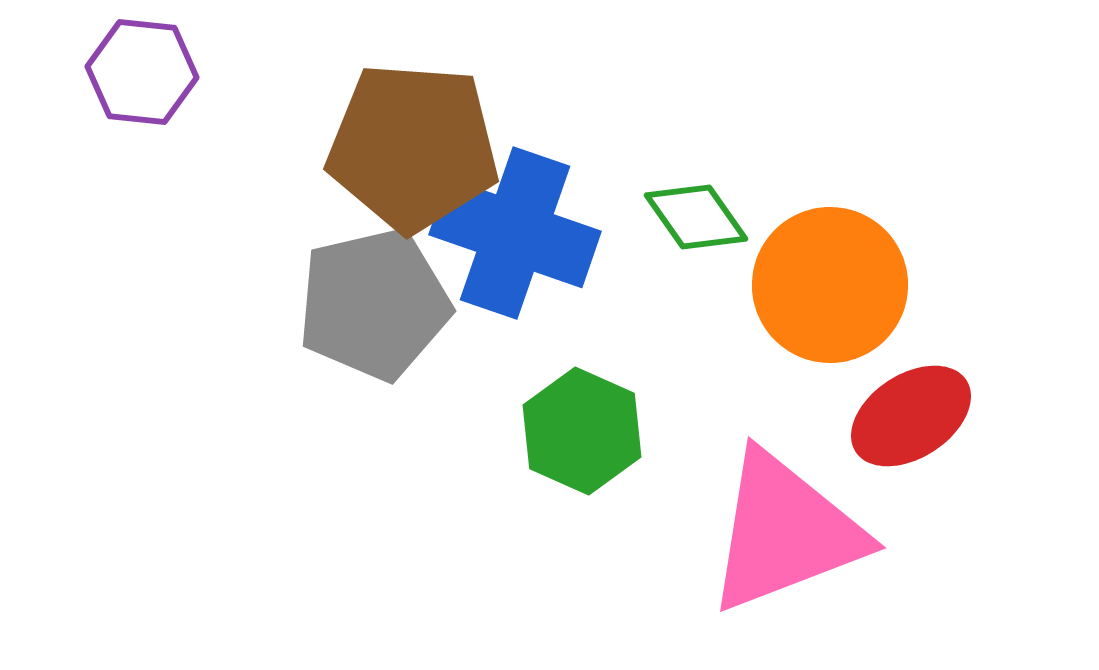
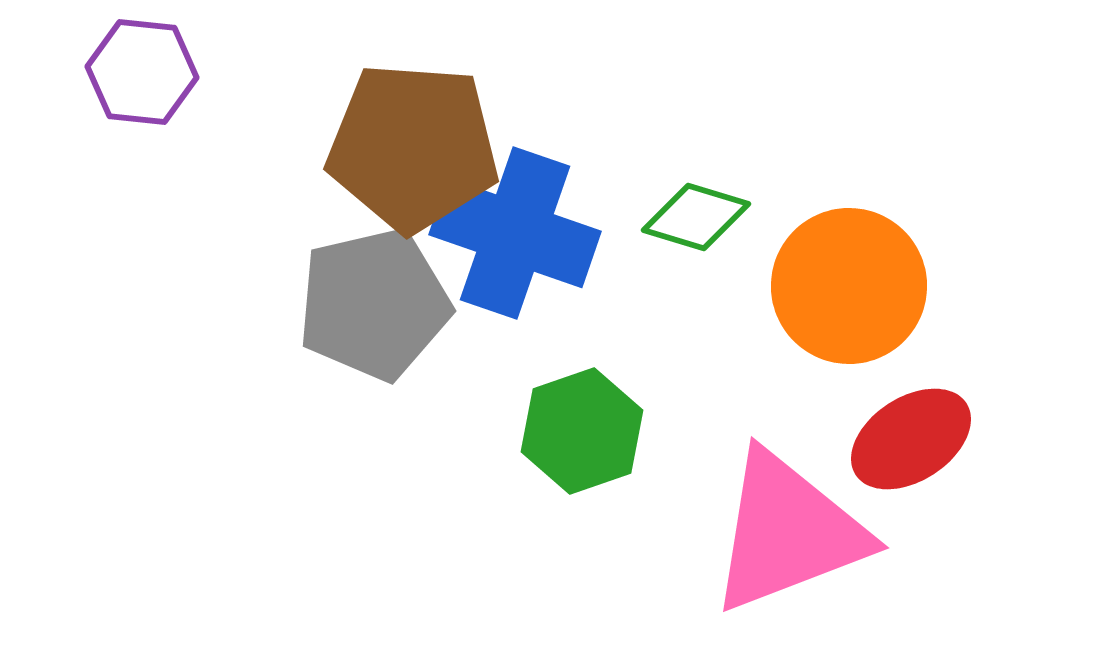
green diamond: rotated 38 degrees counterclockwise
orange circle: moved 19 px right, 1 px down
red ellipse: moved 23 px down
green hexagon: rotated 17 degrees clockwise
pink triangle: moved 3 px right
